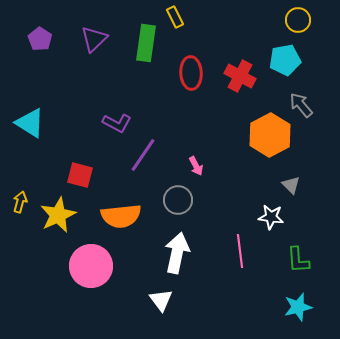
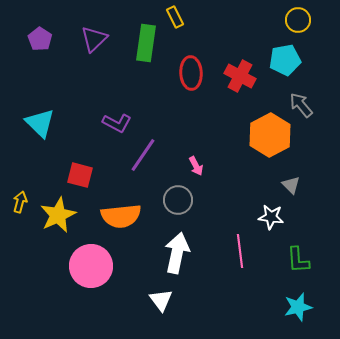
cyan triangle: moved 10 px right; rotated 12 degrees clockwise
